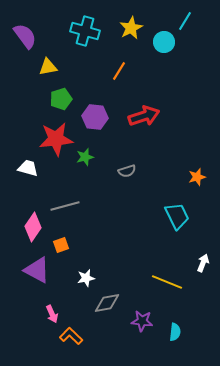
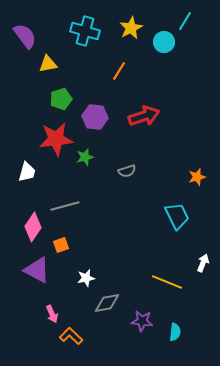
yellow triangle: moved 3 px up
white trapezoid: moved 1 px left, 4 px down; rotated 90 degrees clockwise
